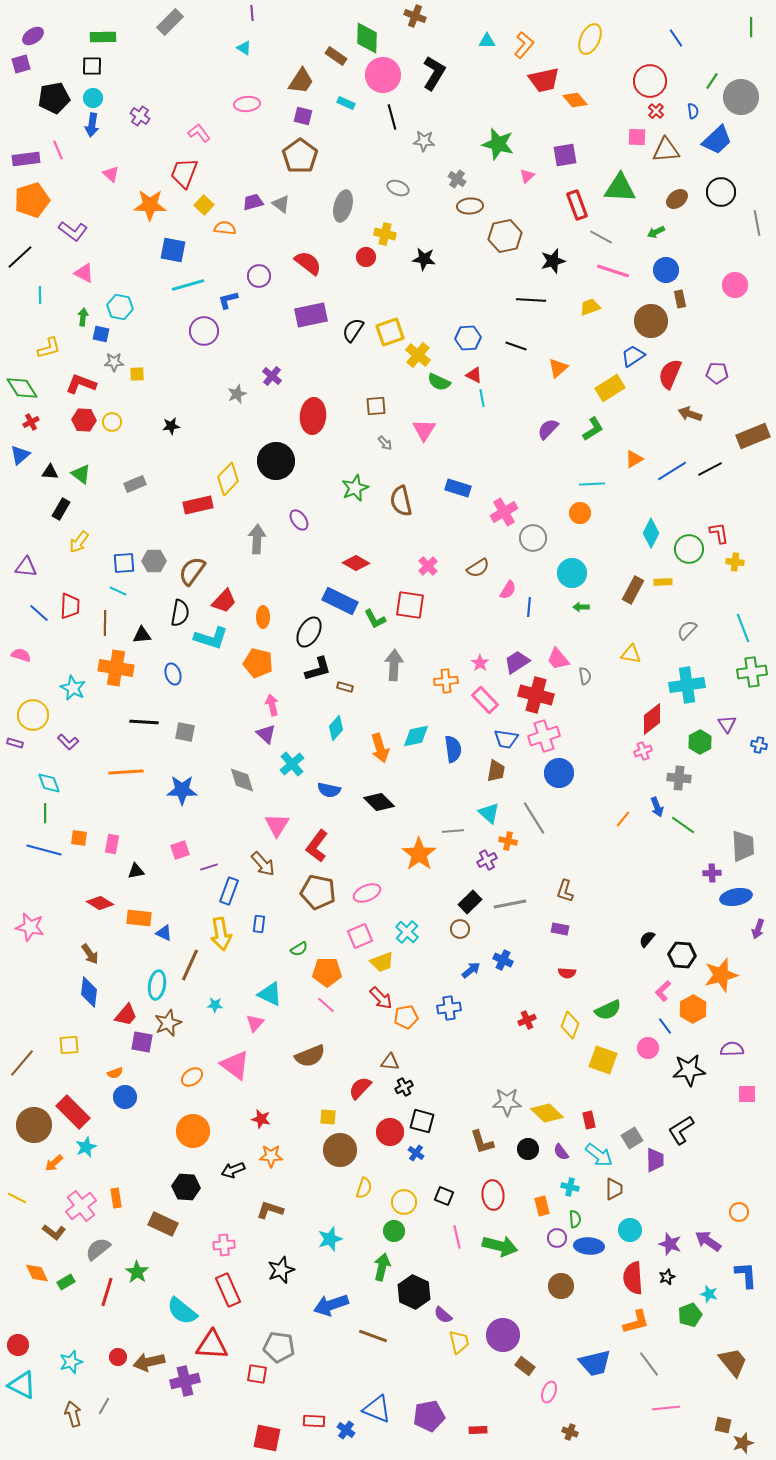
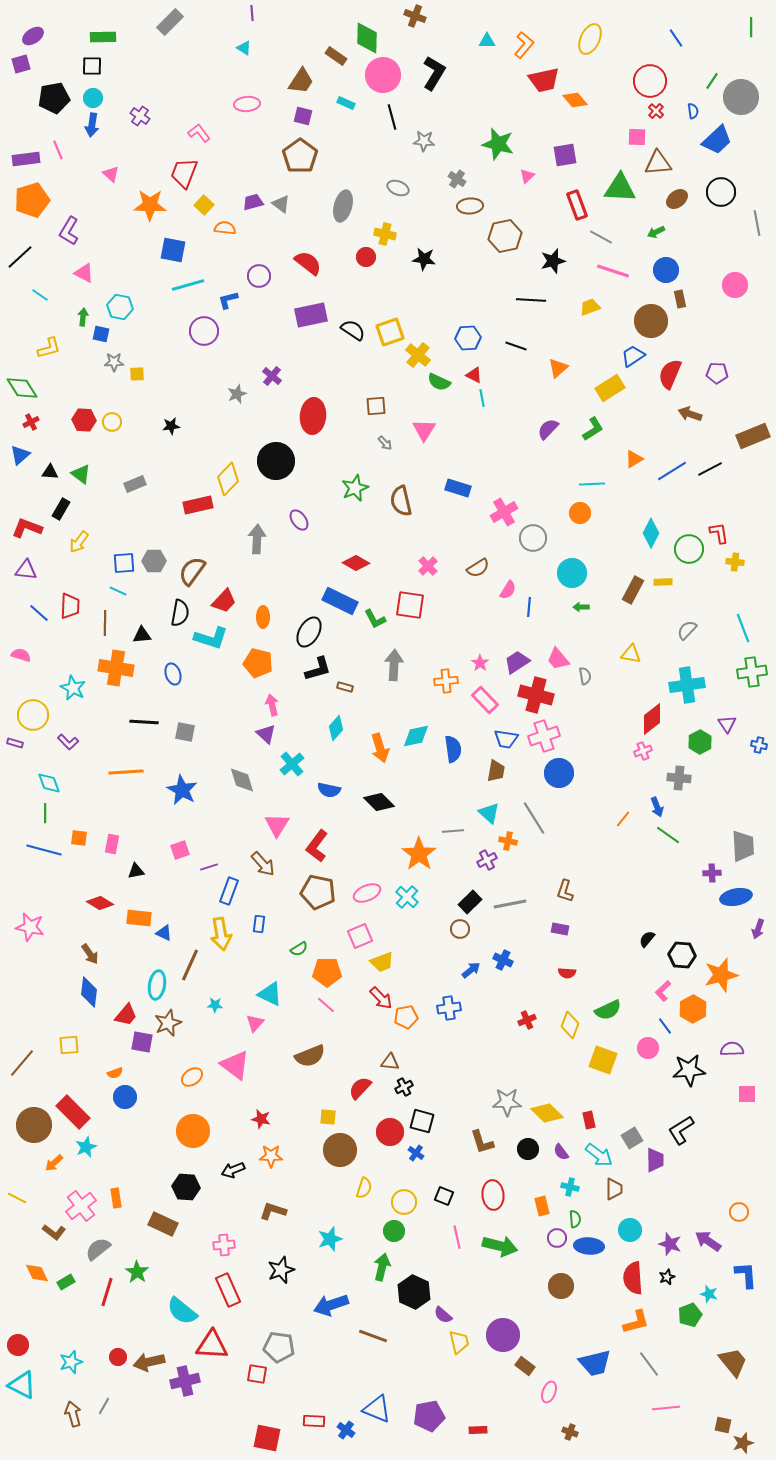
brown triangle at (666, 150): moved 8 px left, 13 px down
purple L-shape at (73, 231): moved 4 px left; rotated 84 degrees clockwise
cyan line at (40, 295): rotated 54 degrees counterclockwise
black semicircle at (353, 330): rotated 90 degrees clockwise
red L-shape at (81, 384): moved 54 px left, 144 px down
purple triangle at (26, 567): moved 3 px down
blue star at (182, 790): rotated 28 degrees clockwise
green line at (683, 825): moved 15 px left, 10 px down
cyan cross at (407, 932): moved 35 px up
brown L-shape at (270, 1210): moved 3 px right, 1 px down
